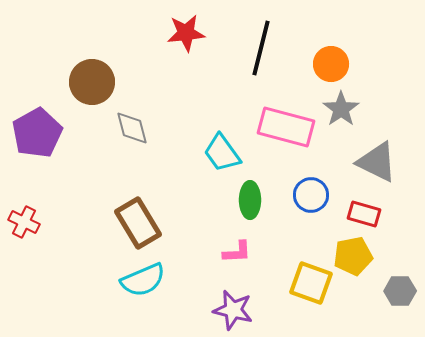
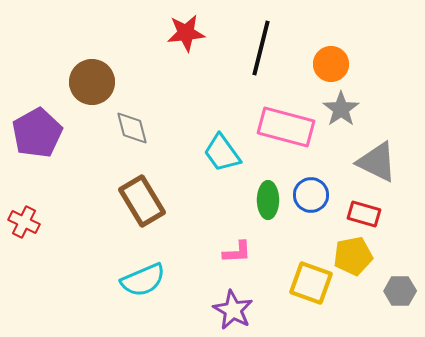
green ellipse: moved 18 px right
brown rectangle: moved 4 px right, 22 px up
purple star: rotated 15 degrees clockwise
